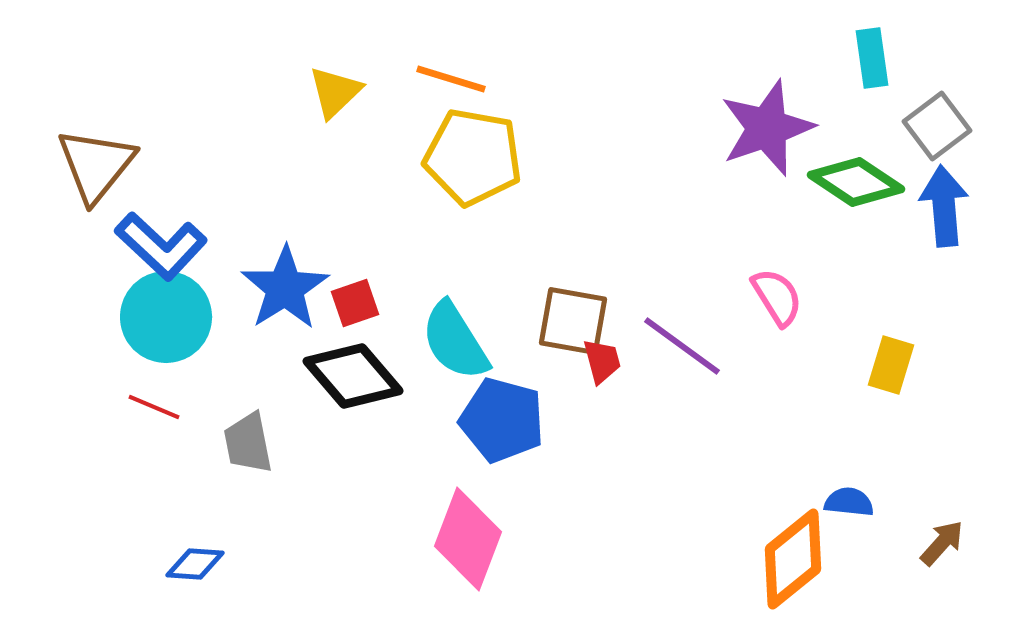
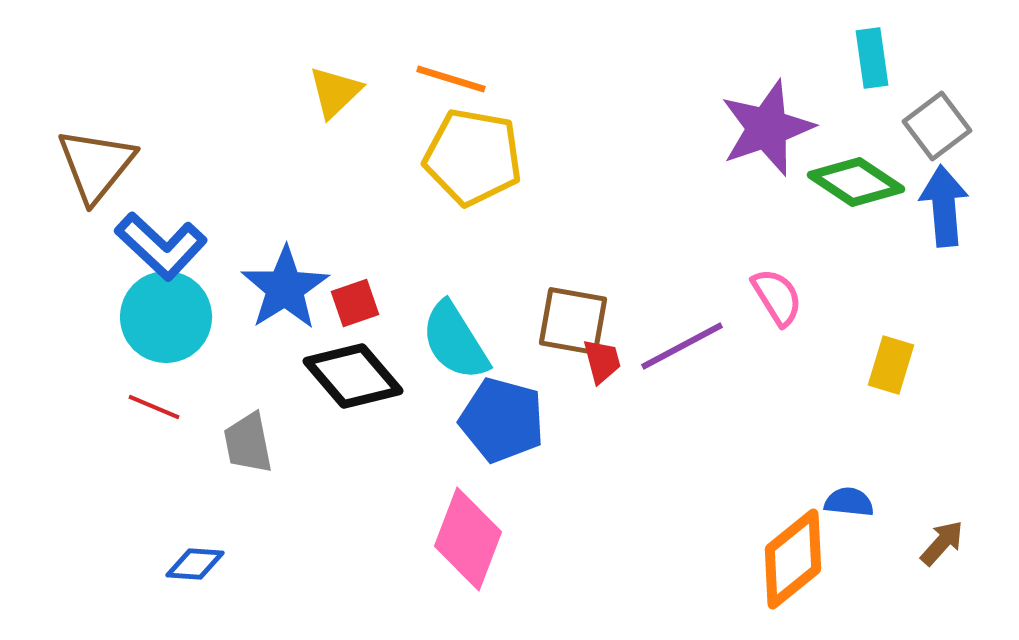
purple line: rotated 64 degrees counterclockwise
